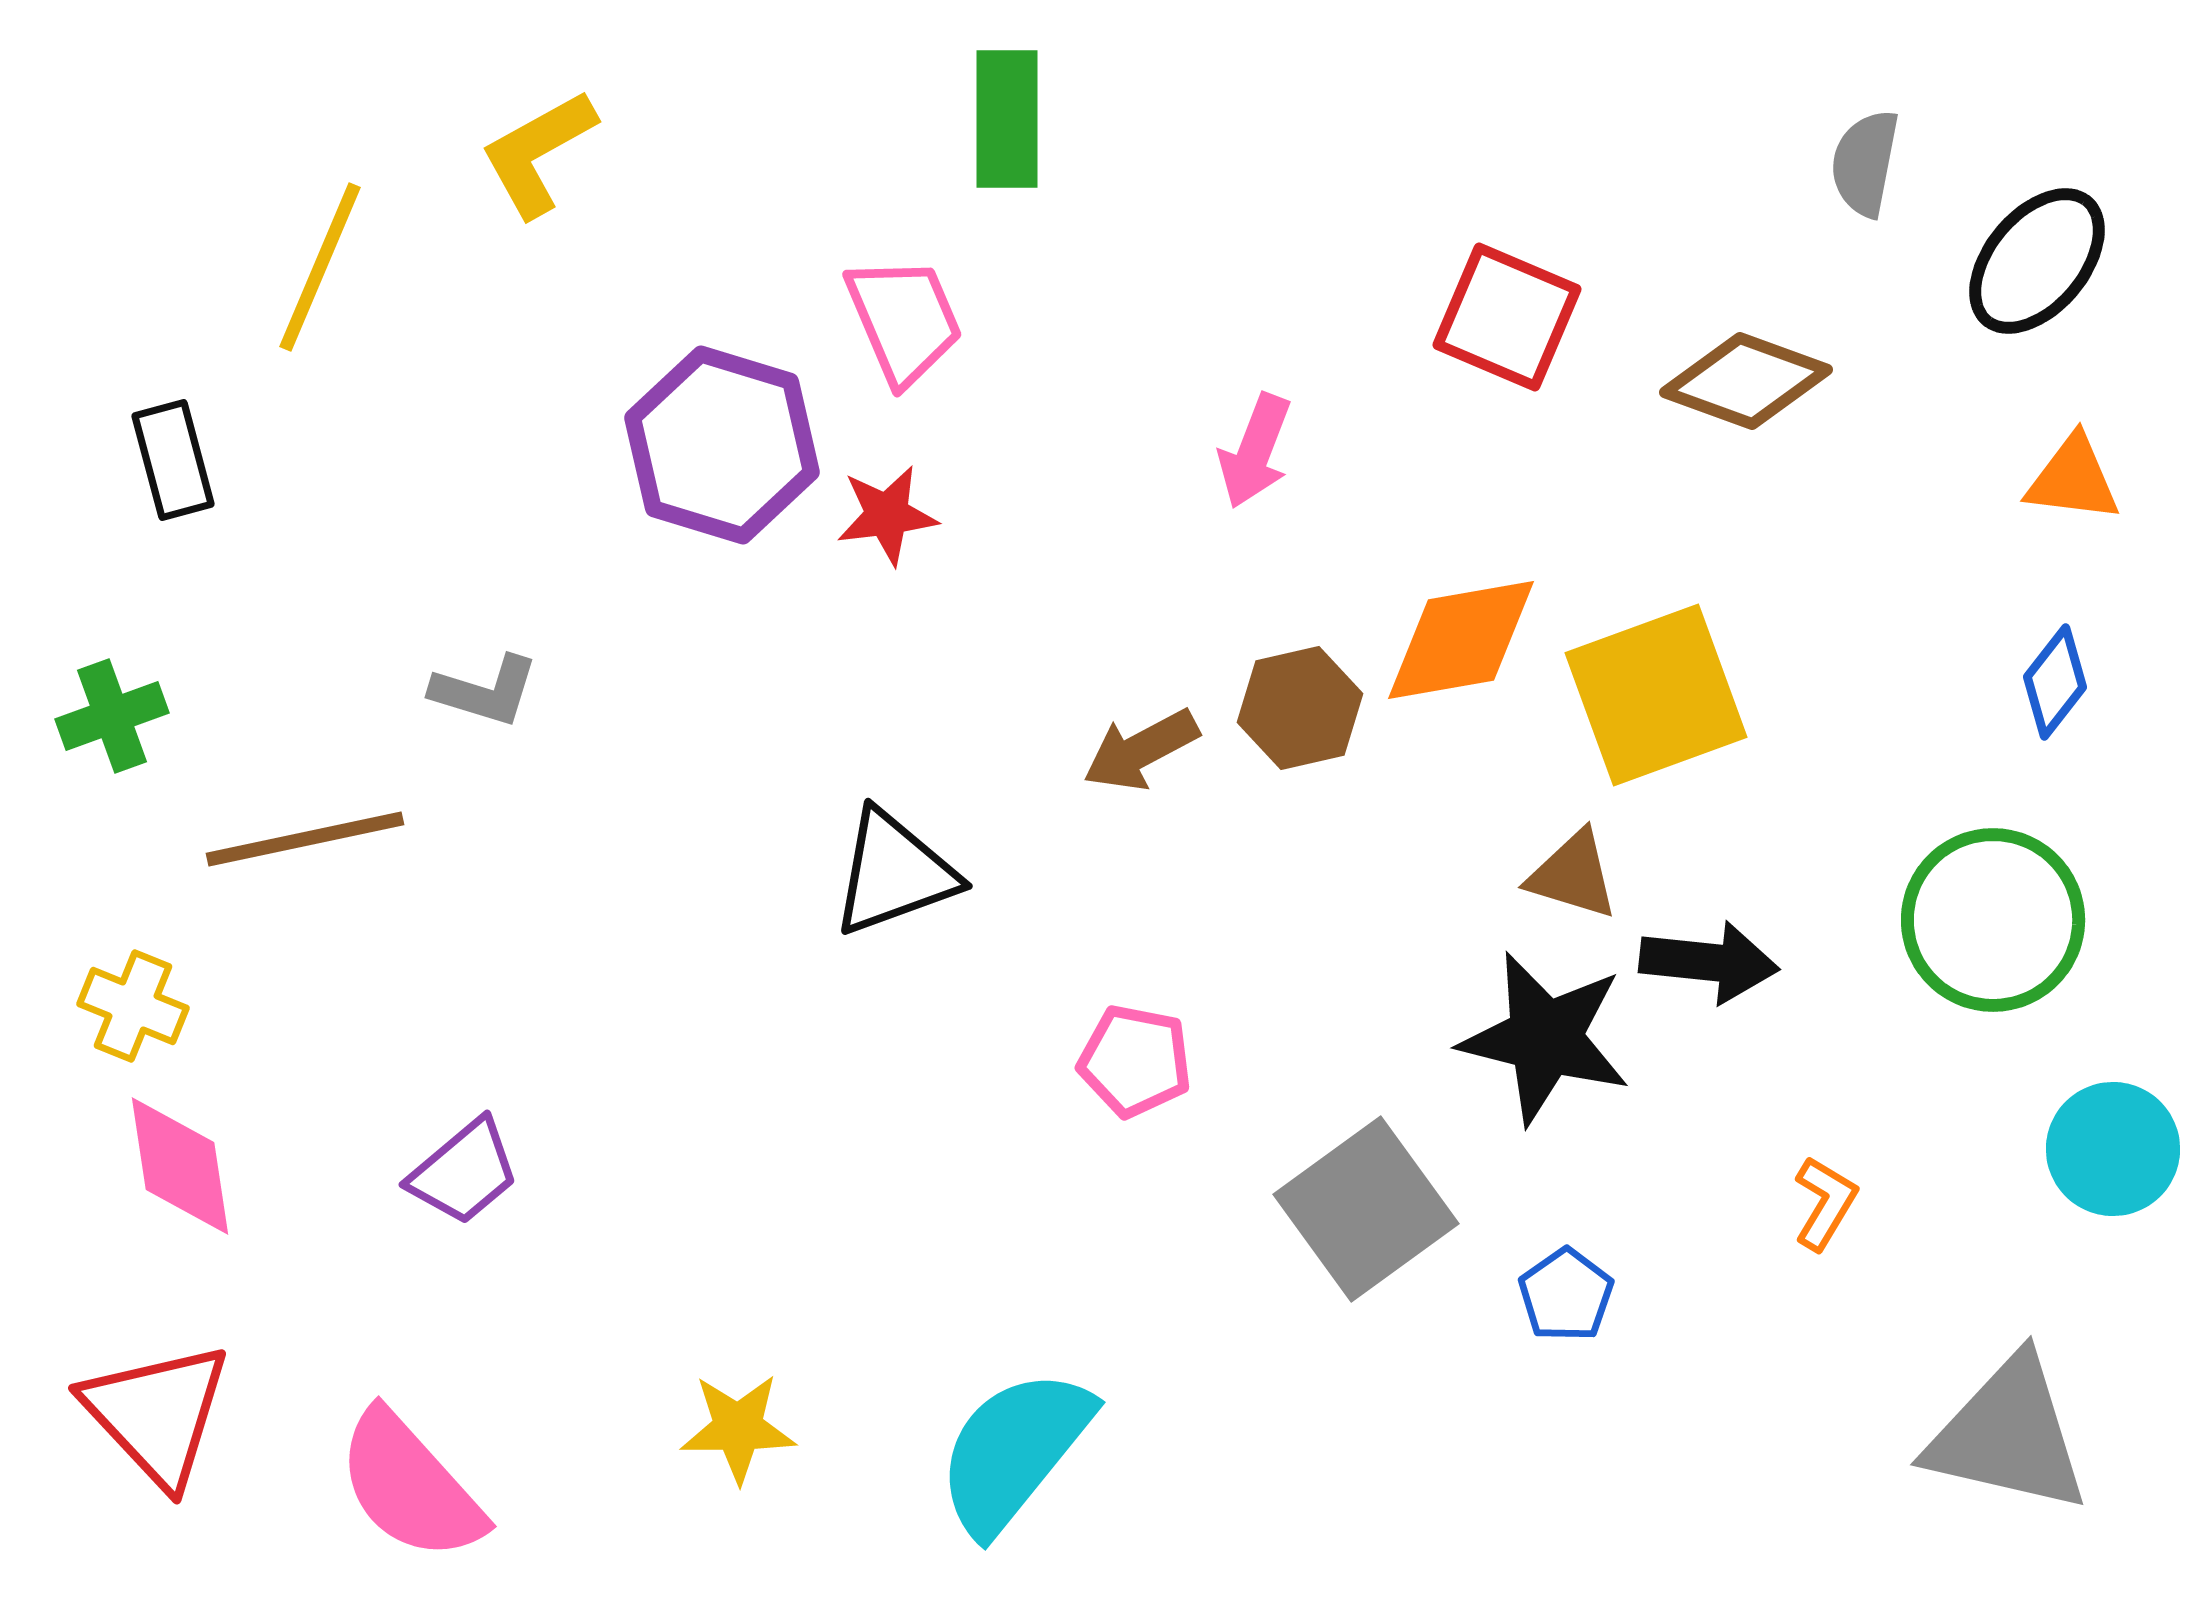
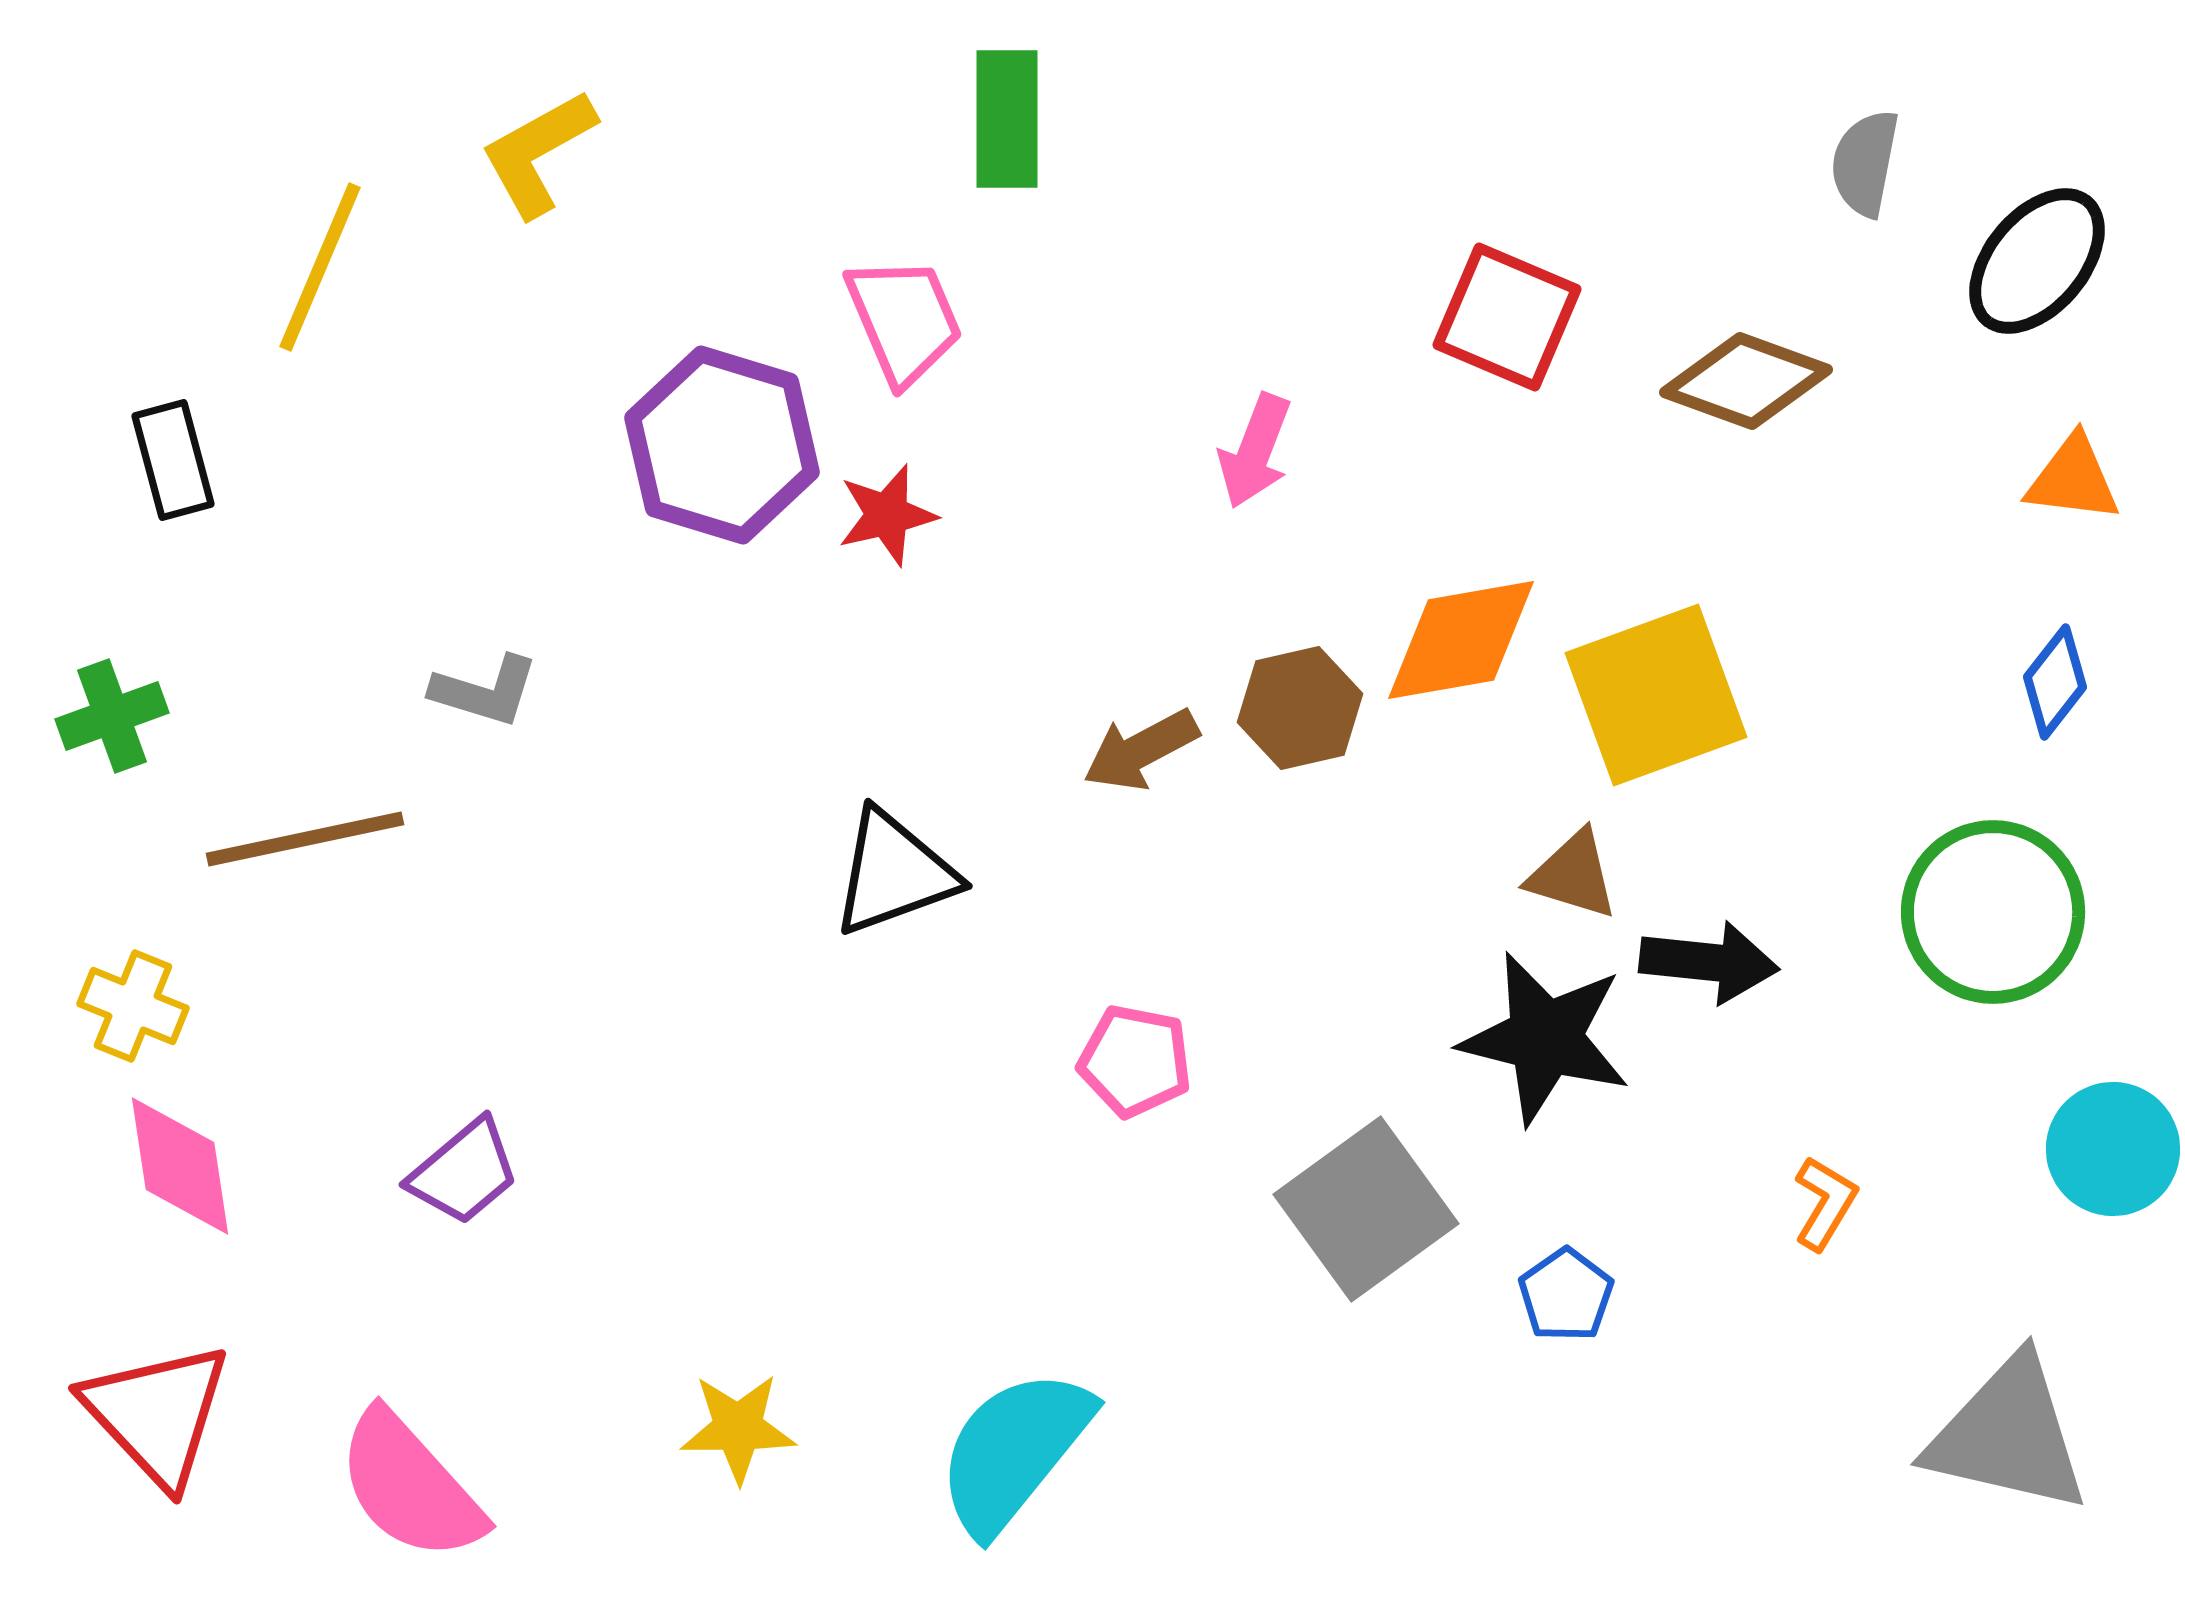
red star: rotated 6 degrees counterclockwise
green circle: moved 8 px up
